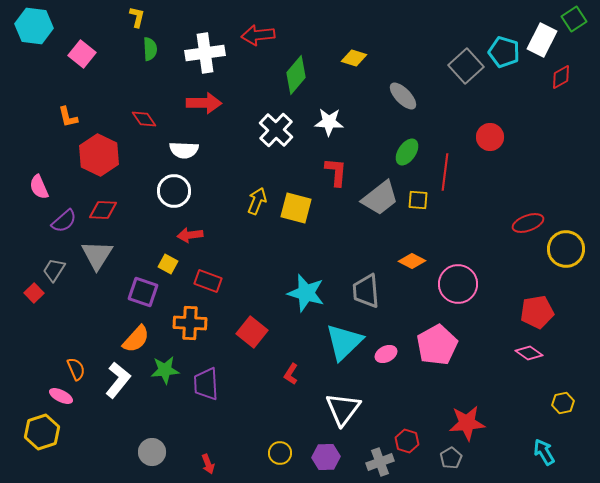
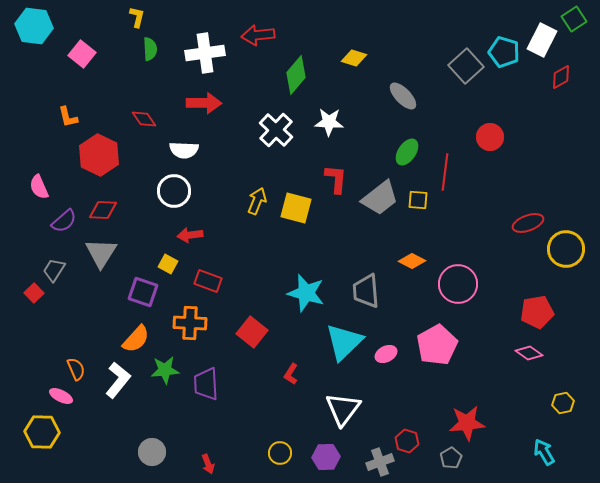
red L-shape at (336, 172): moved 7 px down
gray triangle at (97, 255): moved 4 px right, 2 px up
yellow hexagon at (42, 432): rotated 20 degrees clockwise
